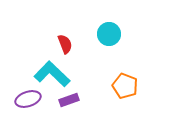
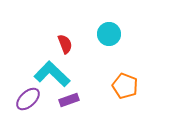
purple ellipse: rotated 25 degrees counterclockwise
